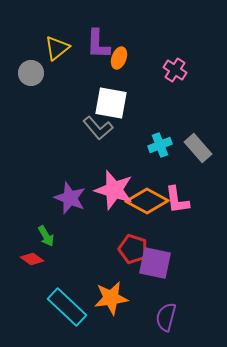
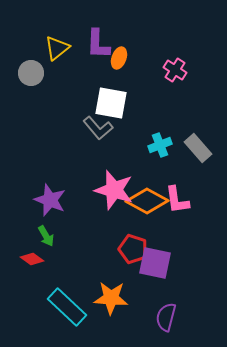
purple star: moved 20 px left, 2 px down
orange star: rotated 12 degrees clockwise
